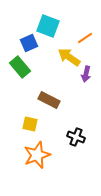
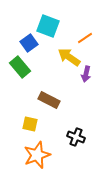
blue square: rotated 12 degrees counterclockwise
